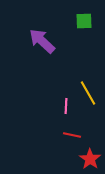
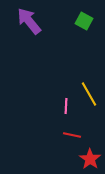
green square: rotated 30 degrees clockwise
purple arrow: moved 13 px left, 20 px up; rotated 8 degrees clockwise
yellow line: moved 1 px right, 1 px down
